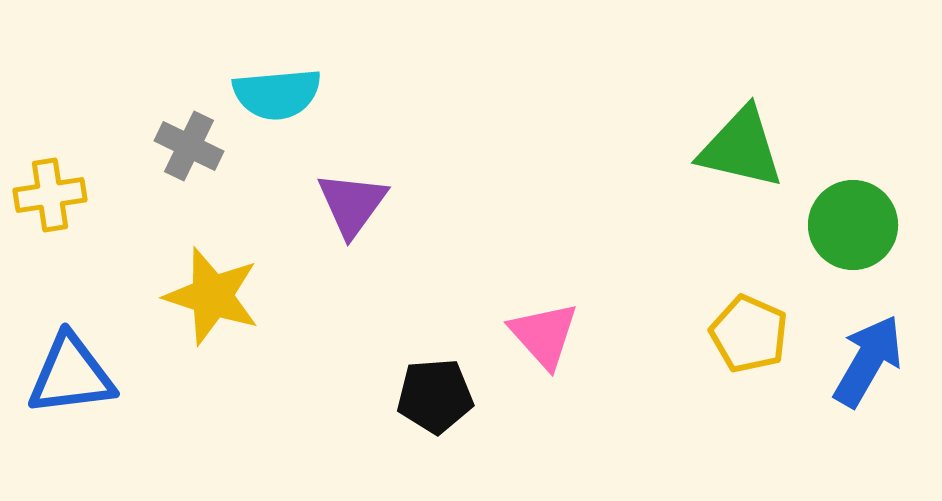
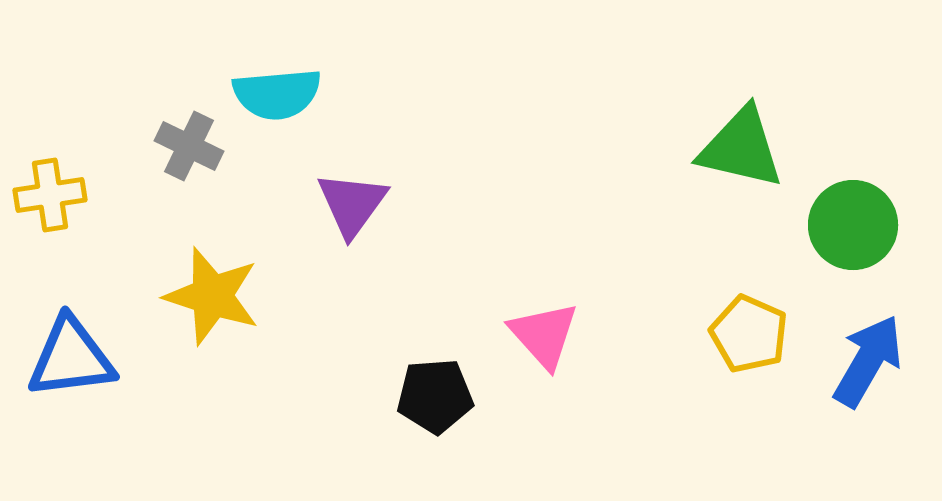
blue triangle: moved 17 px up
